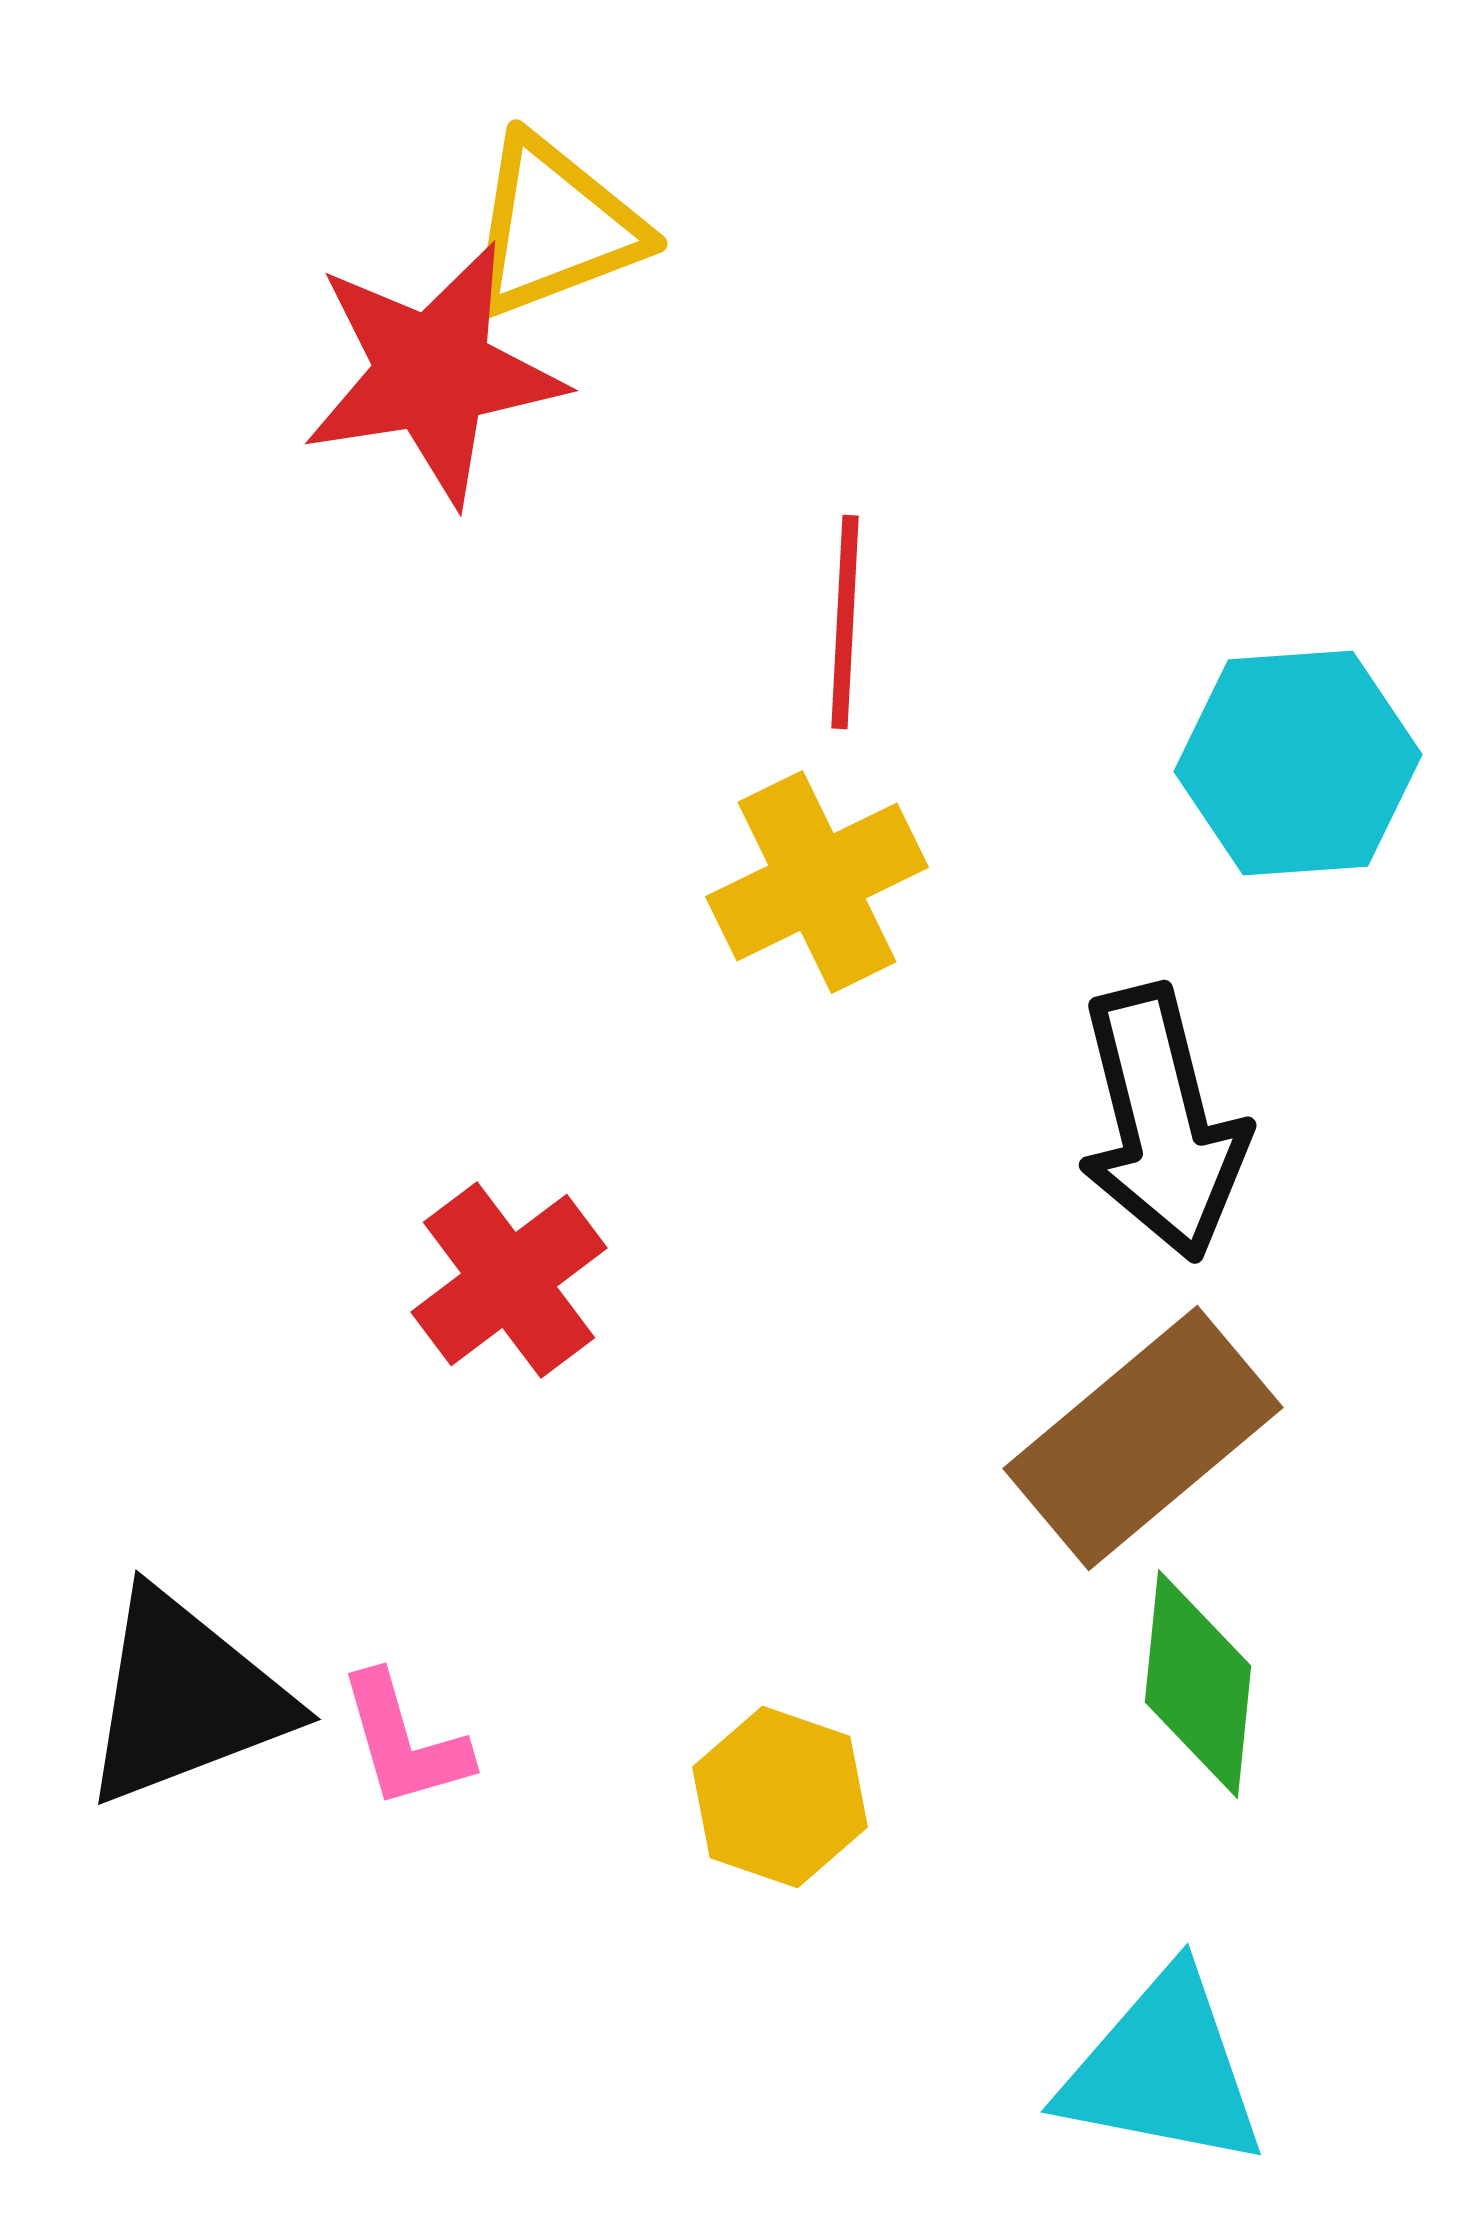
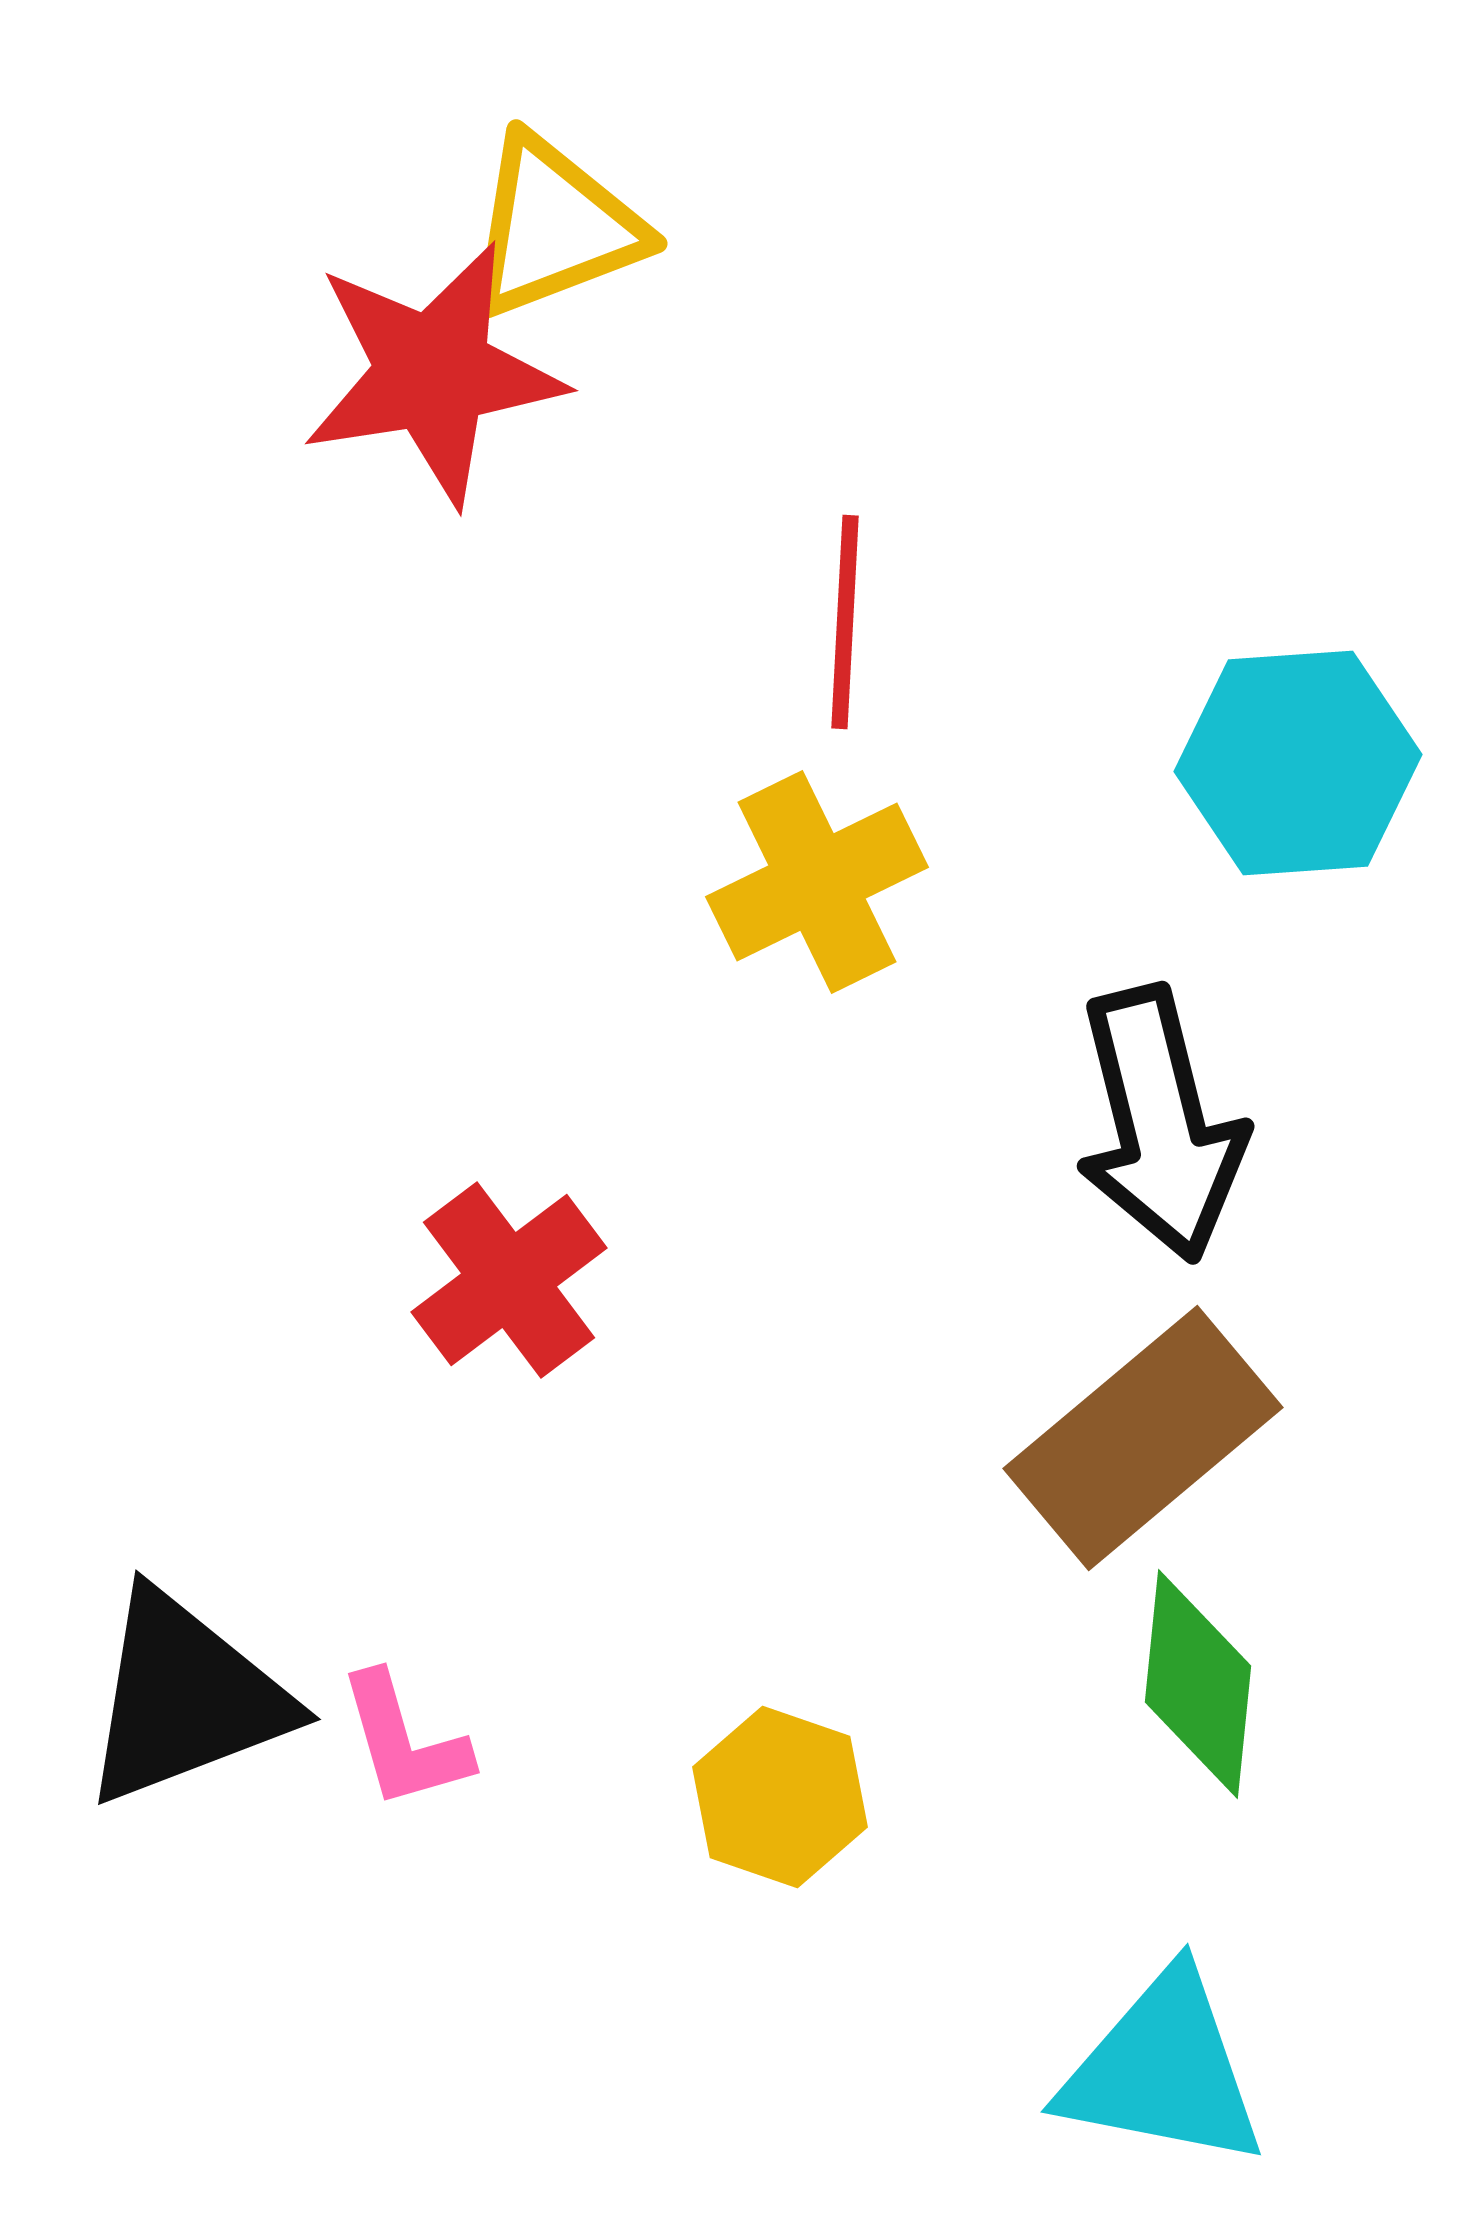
black arrow: moved 2 px left, 1 px down
